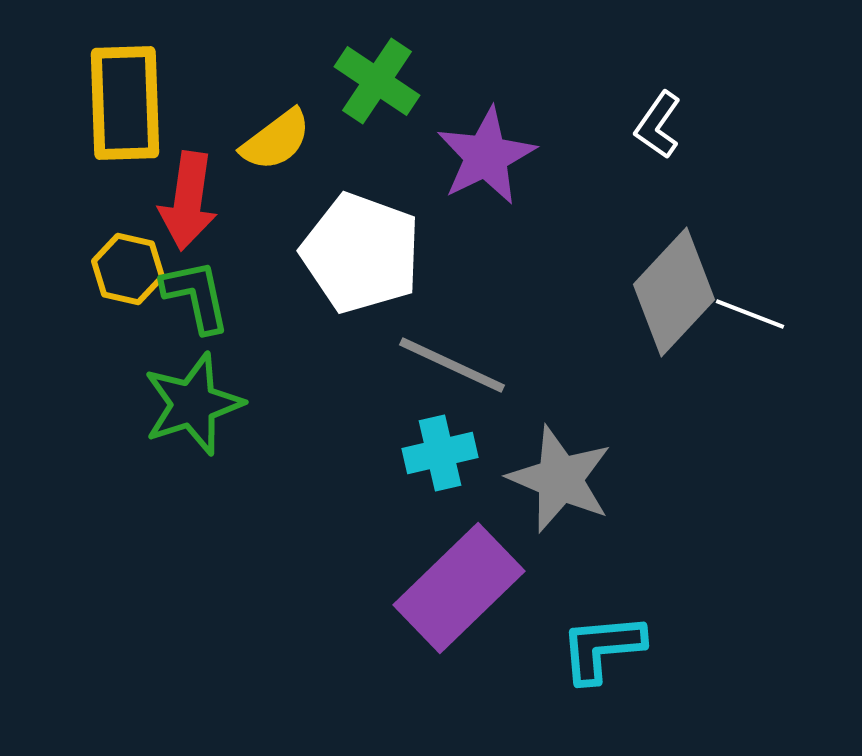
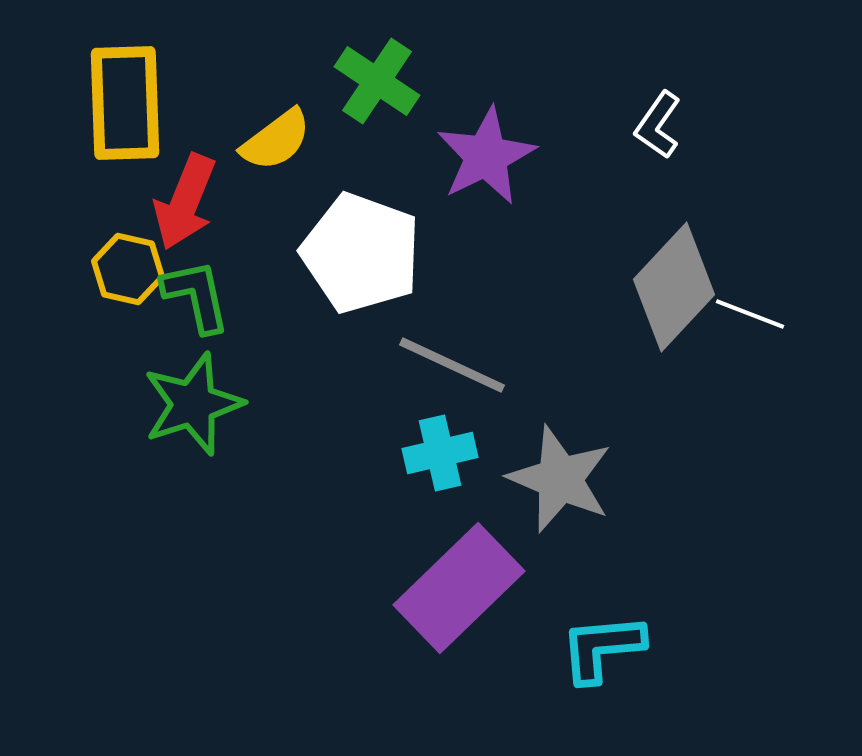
red arrow: moved 3 px left, 1 px down; rotated 14 degrees clockwise
gray diamond: moved 5 px up
